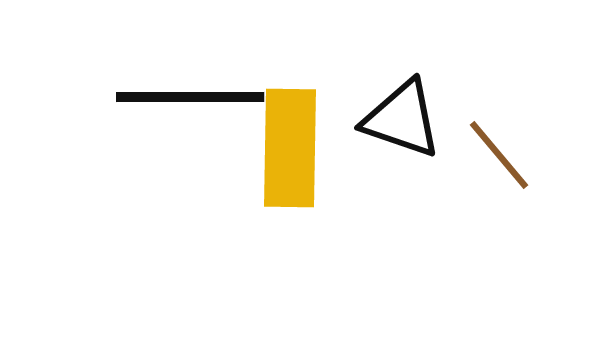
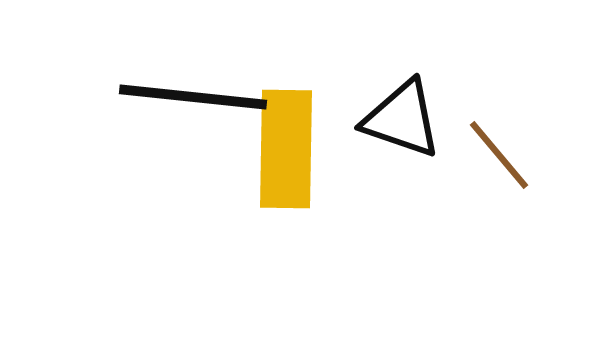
black line: moved 3 px right; rotated 6 degrees clockwise
yellow rectangle: moved 4 px left, 1 px down
